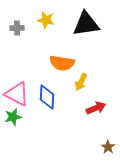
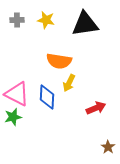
black triangle: moved 1 px left
gray cross: moved 8 px up
orange semicircle: moved 3 px left, 2 px up
yellow arrow: moved 12 px left, 1 px down
